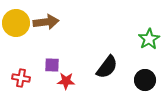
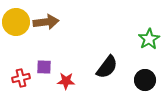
yellow circle: moved 1 px up
purple square: moved 8 px left, 2 px down
red cross: rotated 24 degrees counterclockwise
